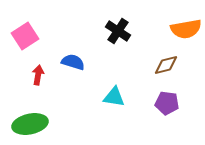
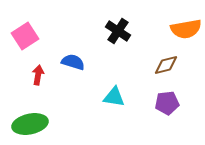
purple pentagon: rotated 15 degrees counterclockwise
